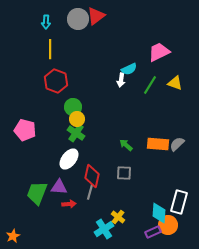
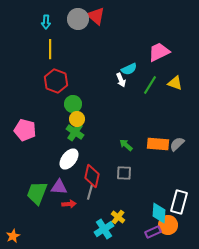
red triangle: rotated 42 degrees counterclockwise
white arrow: rotated 32 degrees counterclockwise
green circle: moved 3 px up
green cross: moved 1 px left, 1 px up
